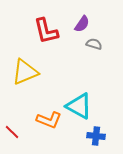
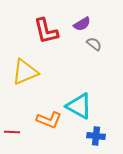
purple semicircle: rotated 24 degrees clockwise
gray semicircle: rotated 21 degrees clockwise
red line: rotated 42 degrees counterclockwise
